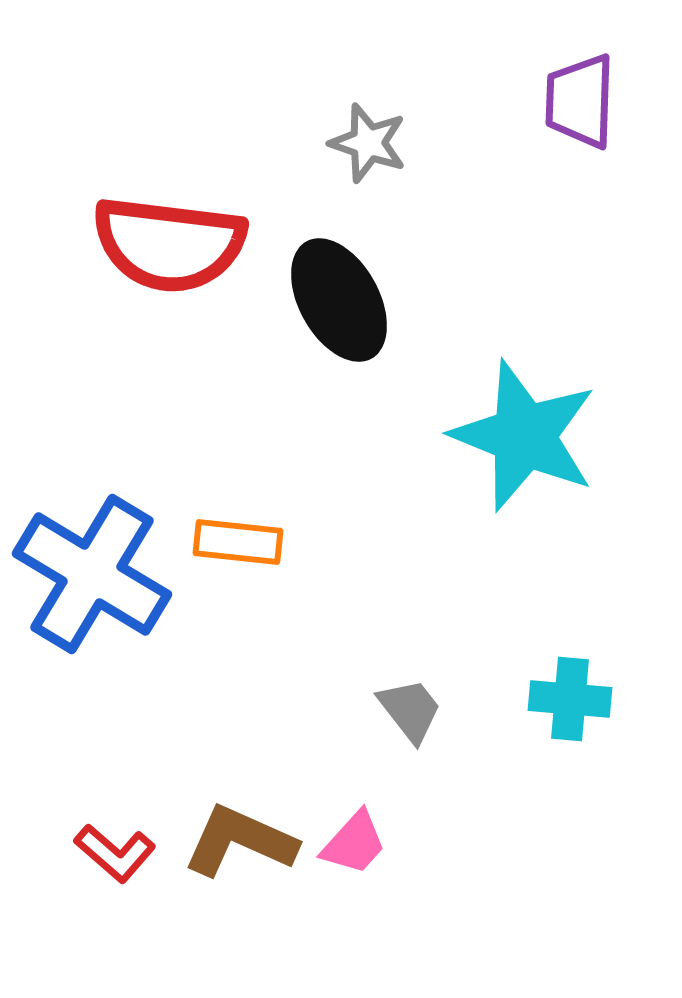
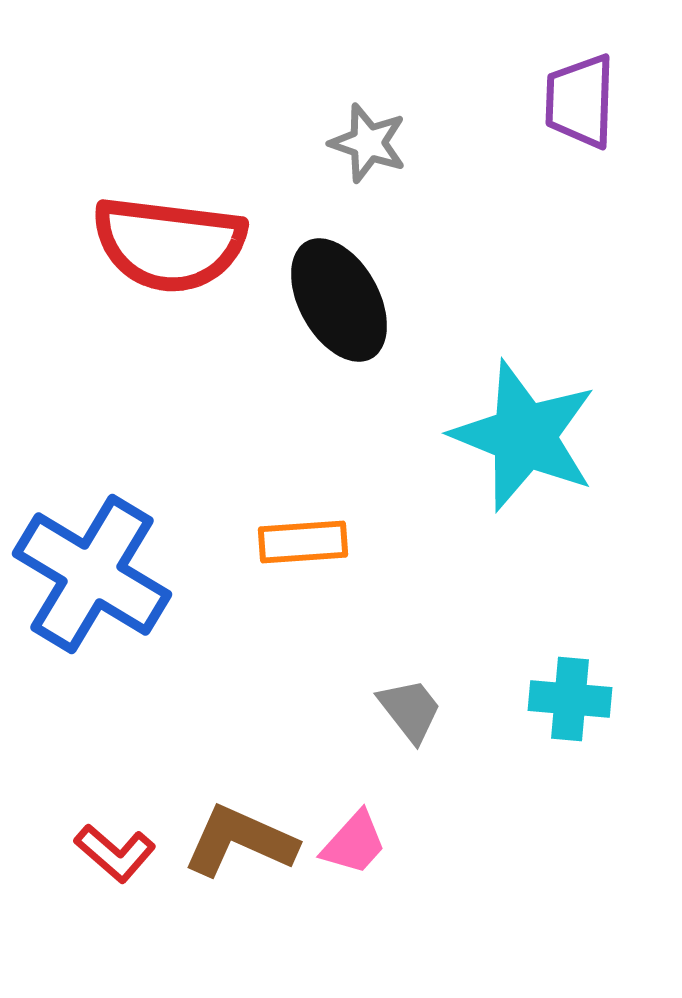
orange rectangle: moved 65 px right; rotated 10 degrees counterclockwise
